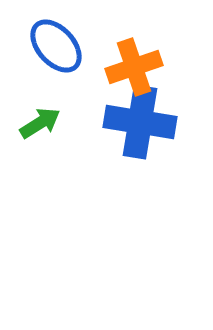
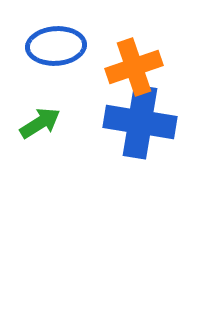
blue ellipse: rotated 52 degrees counterclockwise
